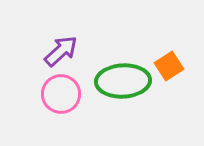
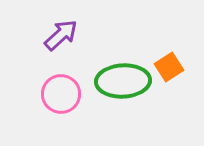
purple arrow: moved 16 px up
orange square: moved 1 px down
